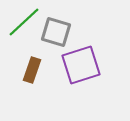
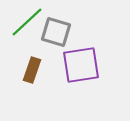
green line: moved 3 px right
purple square: rotated 9 degrees clockwise
